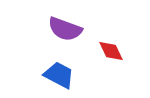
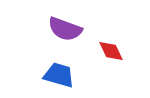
blue trapezoid: rotated 12 degrees counterclockwise
